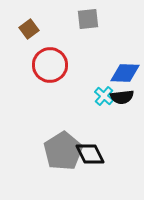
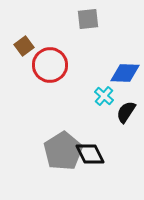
brown square: moved 5 px left, 17 px down
black semicircle: moved 4 px right, 15 px down; rotated 130 degrees clockwise
